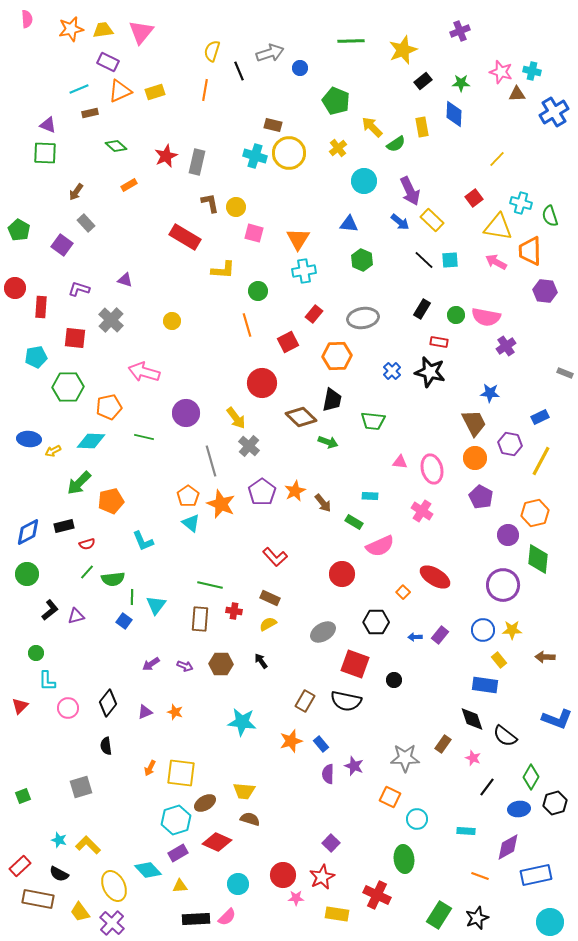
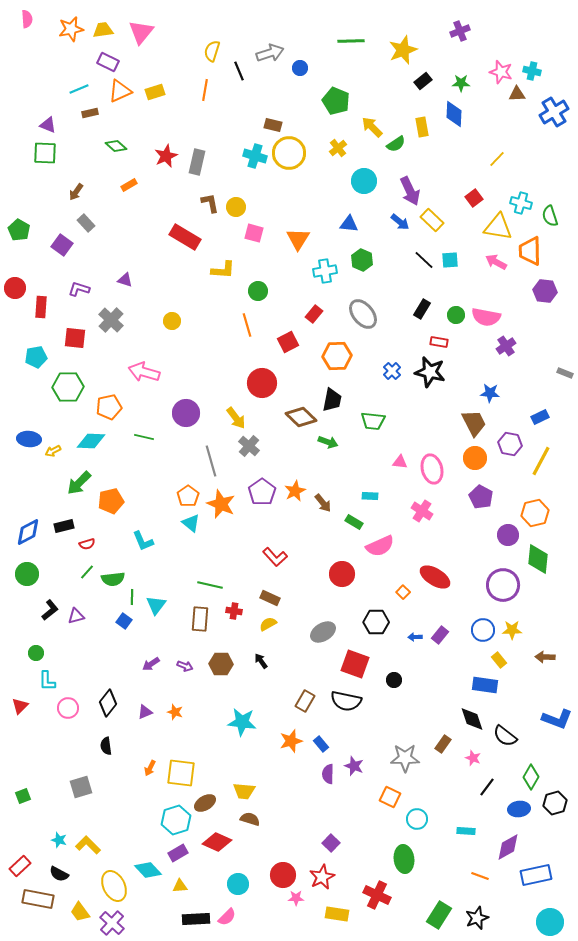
cyan cross at (304, 271): moved 21 px right
gray ellipse at (363, 318): moved 4 px up; rotated 60 degrees clockwise
